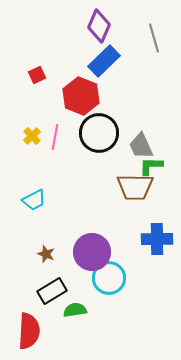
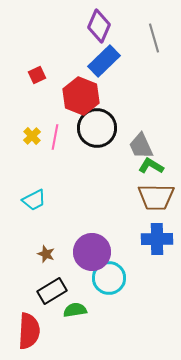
black circle: moved 2 px left, 5 px up
green L-shape: rotated 30 degrees clockwise
brown trapezoid: moved 21 px right, 10 px down
